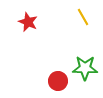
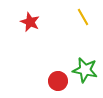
red star: moved 2 px right
green star: moved 2 px down; rotated 10 degrees clockwise
